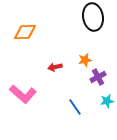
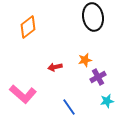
orange diamond: moved 3 px right, 5 px up; rotated 35 degrees counterclockwise
blue line: moved 6 px left
